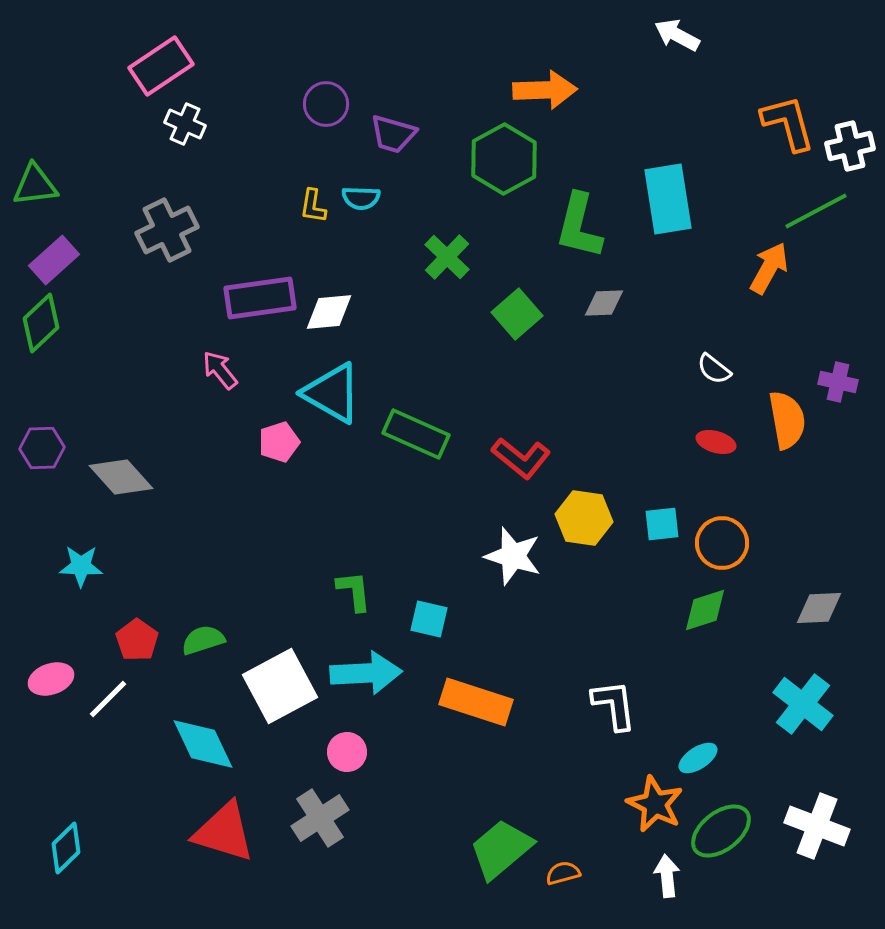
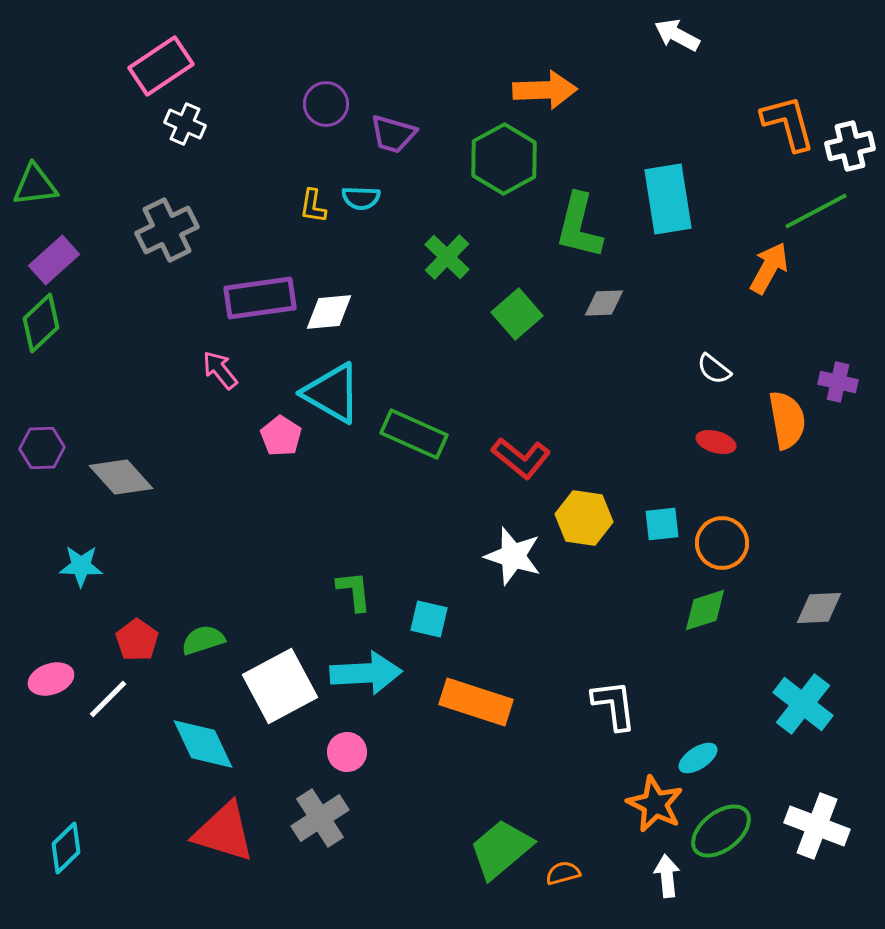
green rectangle at (416, 434): moved 2 px left
pink pentagon at (279, 442): moved 2 px right, 6 px up; rotated 21 degrees counterclockwise
